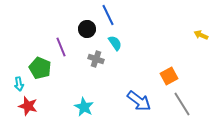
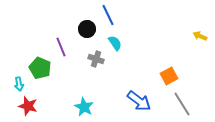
yellow arrow: moved 1 px left, 1 px down
